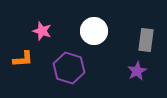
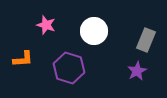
pink star: moved 4 px right, 6 px up
gray rectangle: rotated 15 degrees clockwise
